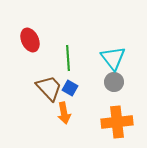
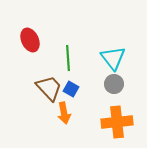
gray circle: moved 2 px down
blue square: moved 1 px right, 1 px down
